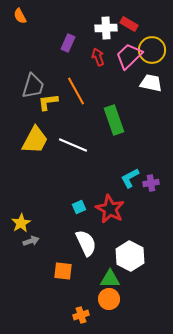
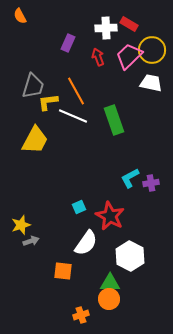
white line: moved 29 px up
red star: moved 7 px down
yellow star: moved 2 px down; rotated 12 degrees clockwise
white semicircle: rotated 60 degrees clockwise
green triangle: moved 4 px down
